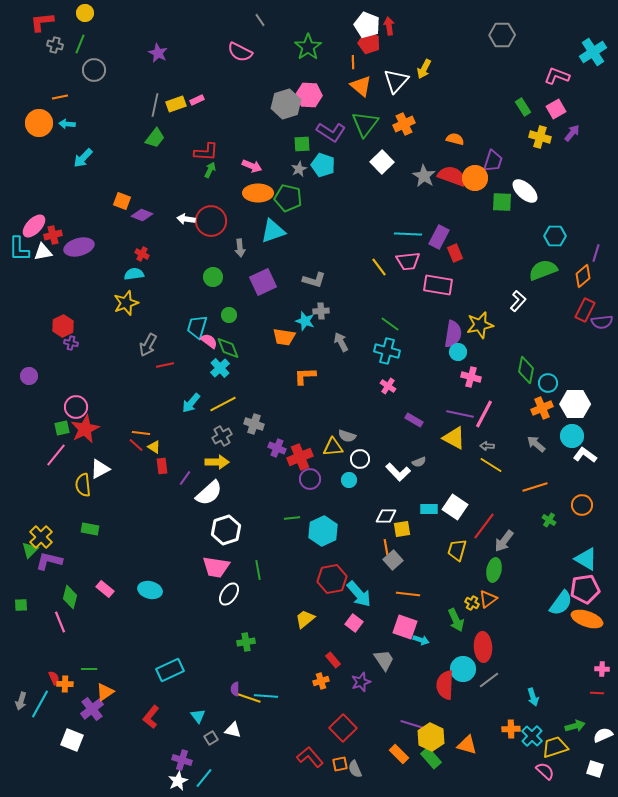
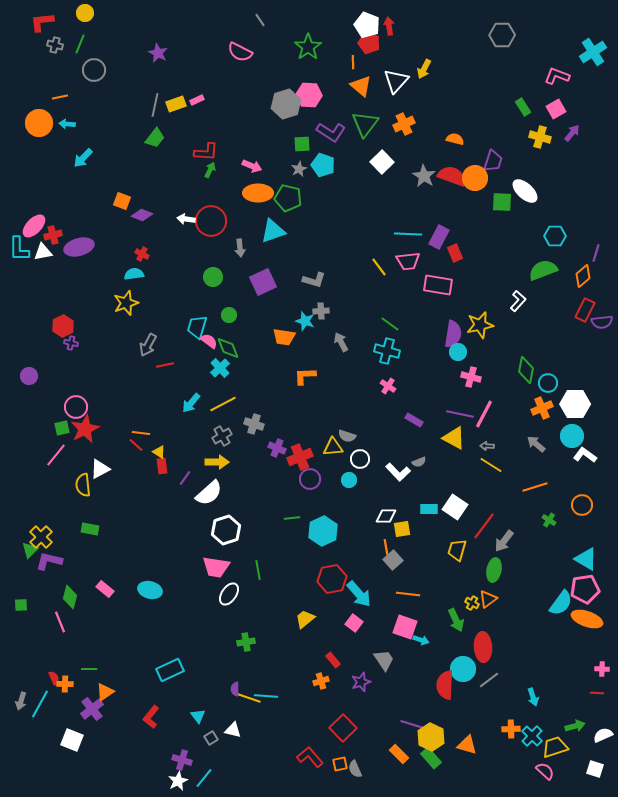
yellow triangle at (154, 447): moved 5 px right, 5 px down
